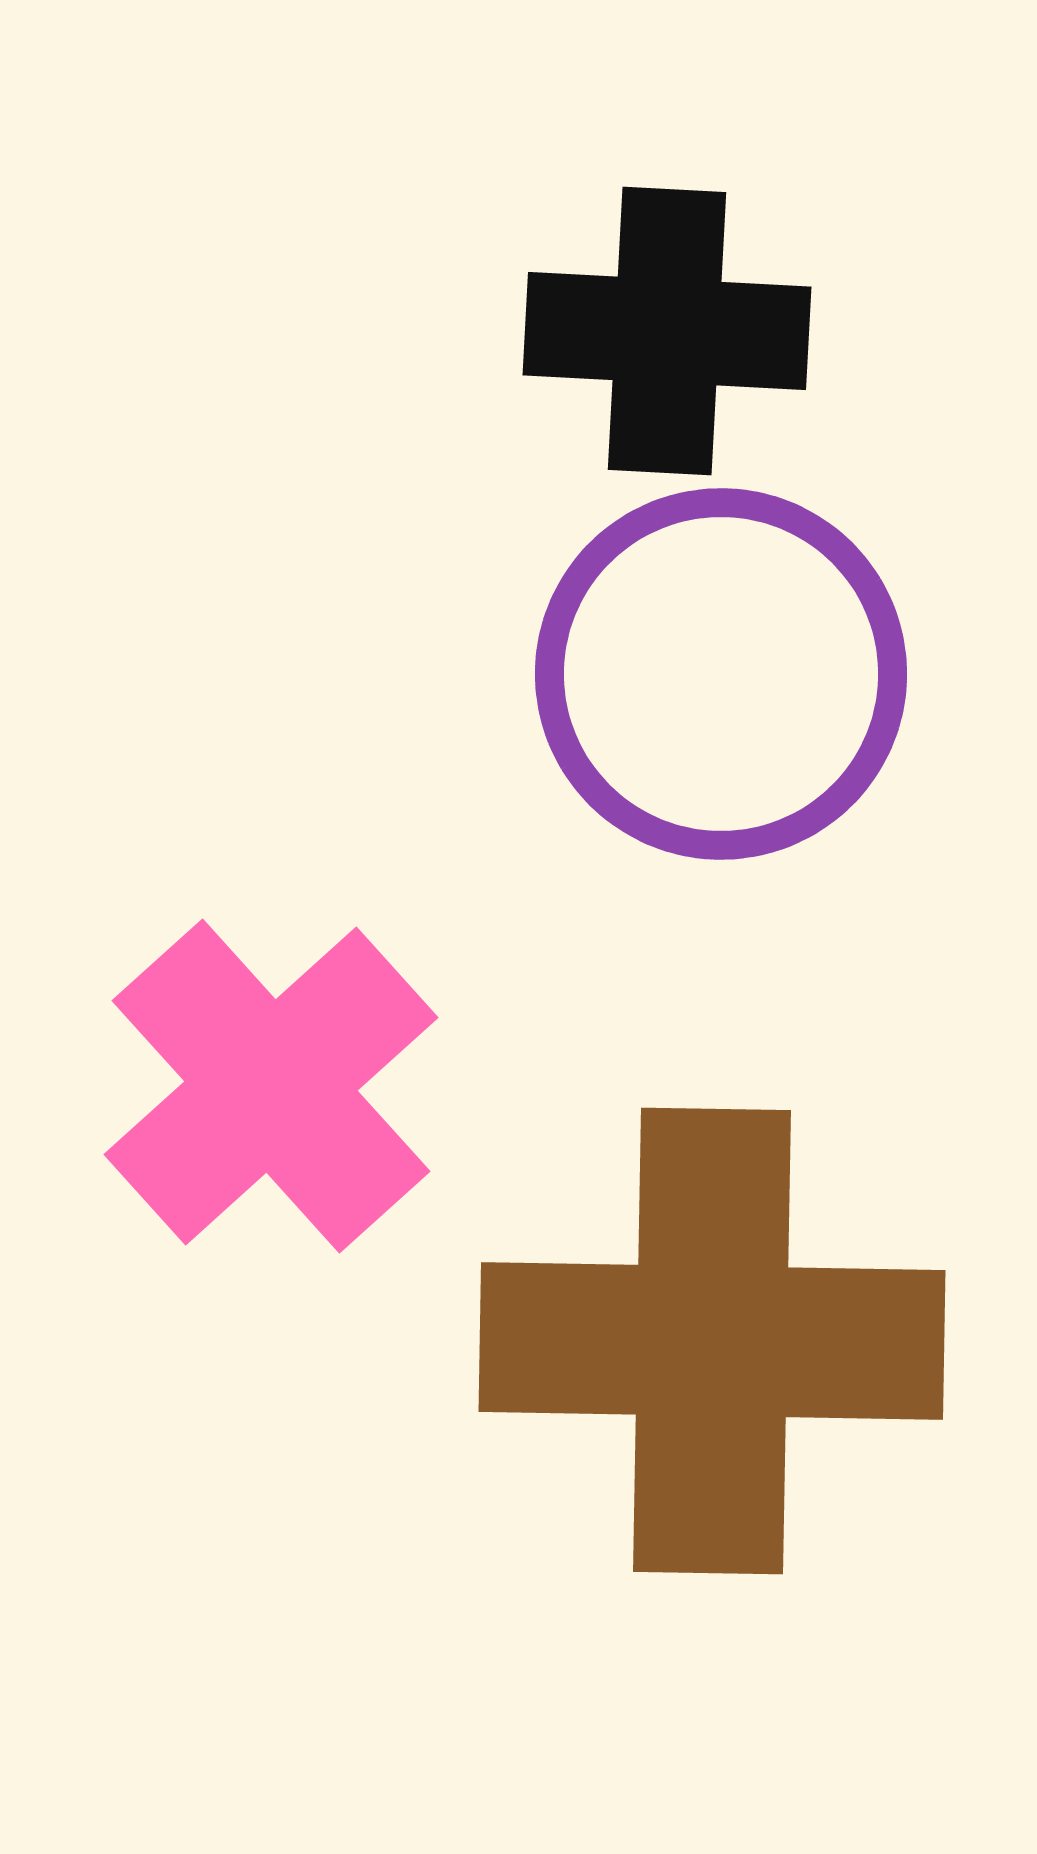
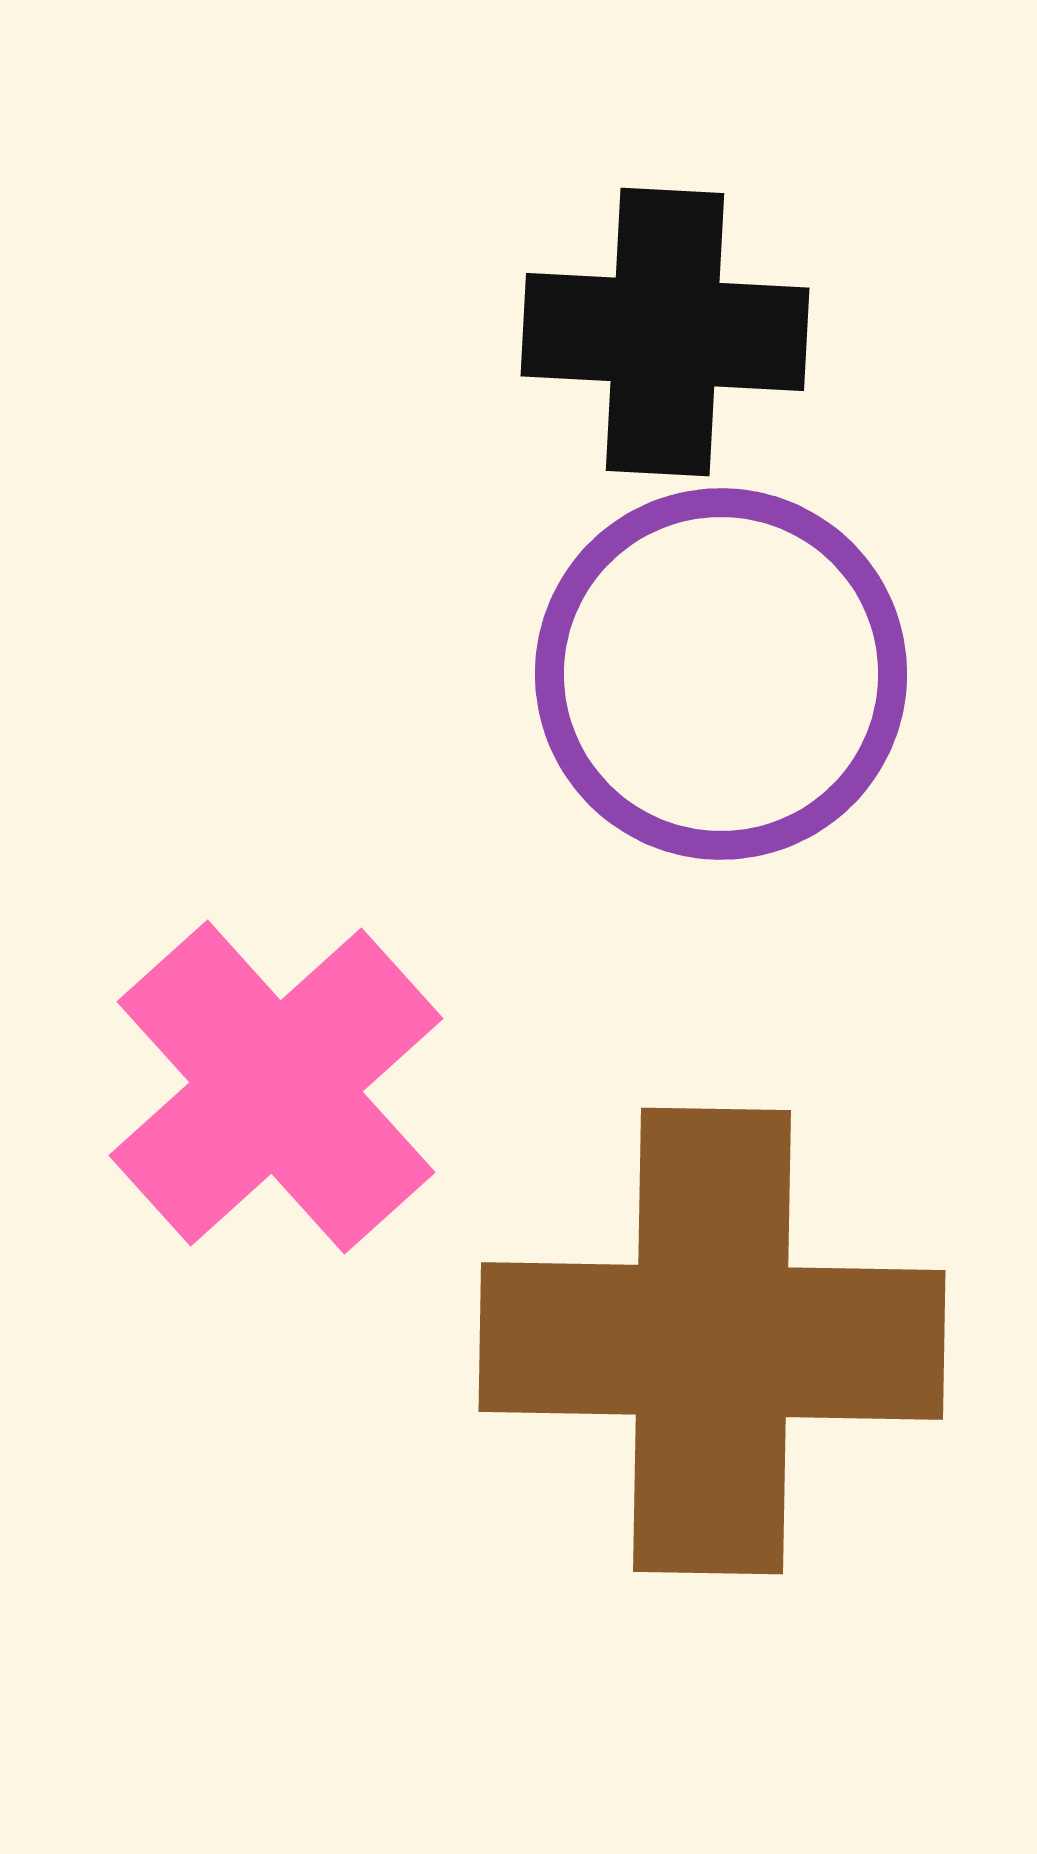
black cross: moved 2 px left, 1 px down
pink cross: moved 5 px right, 1 px down
